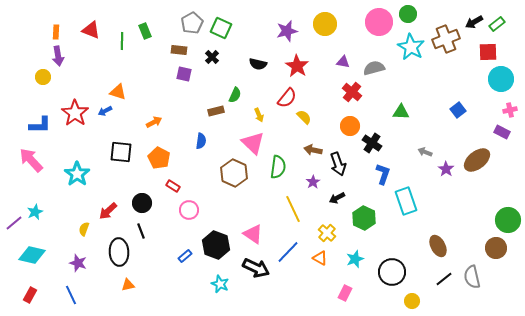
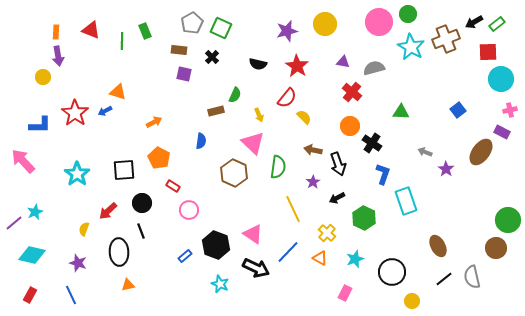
black square at (121, 152): moved 3 px right, 18 px down; rotated 10 degrees counterclockwise
pink arrow at (31, 160): moved 8 px left, 1 px down
brown ellipse at (477, 160): moved 4 px right, 8 px up; rotated 16 degrees counterclockwise
